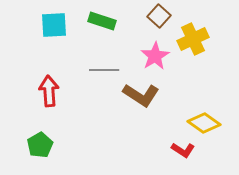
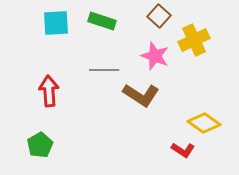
cyan square: moved 2 px right, 2 px up
yellow cross: moved 1 px right, 1 px down
pink star: rotated 20 degrees counterclockwise
